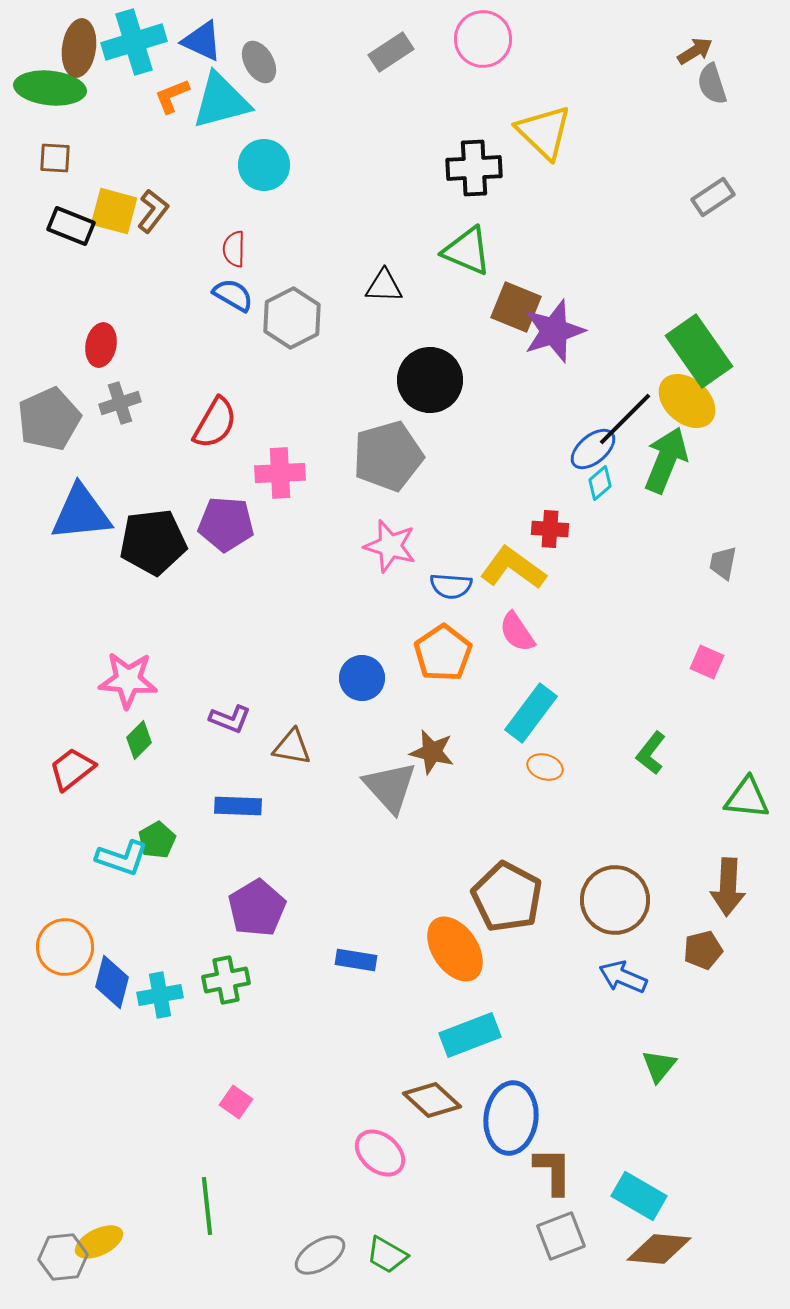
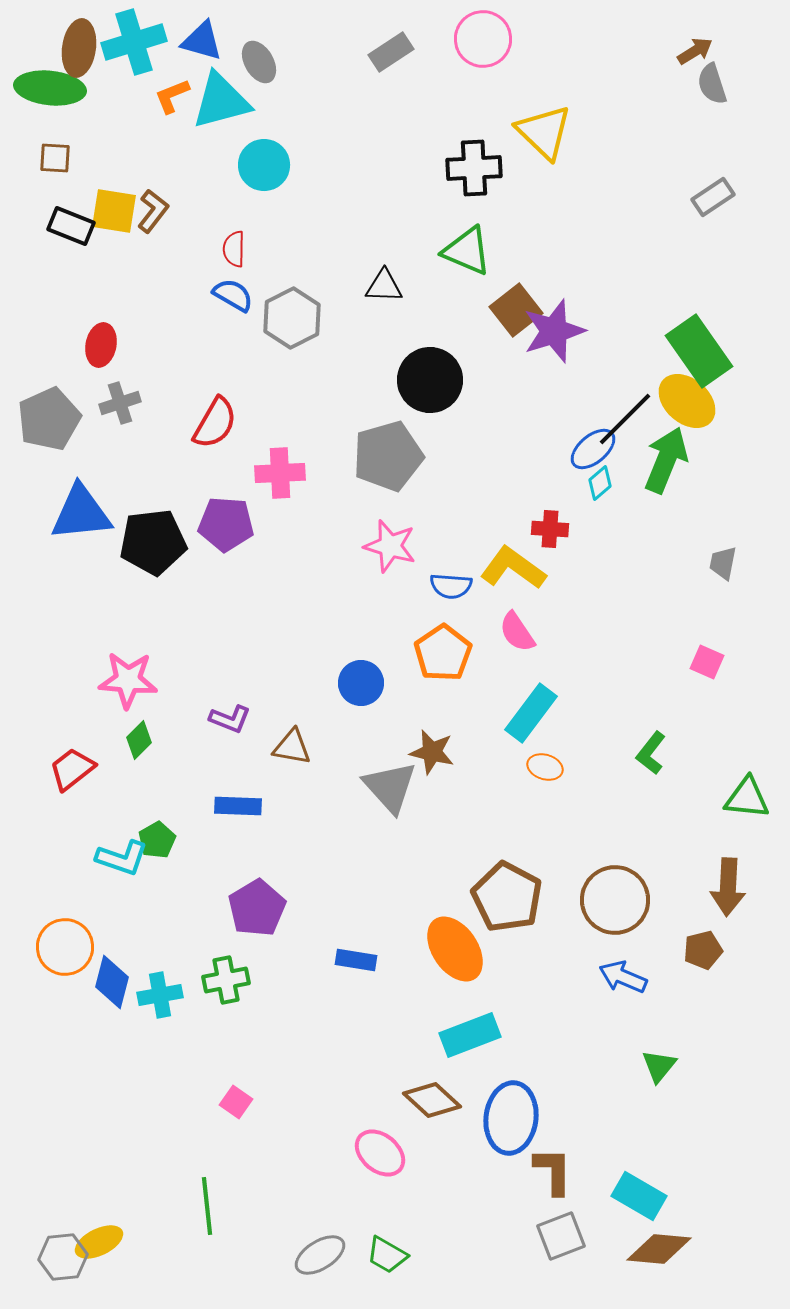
blue triangle at (202, 41): rotated 9 degrees counterclockwise
yellow square at (114, 211): rotated 6 degrees counterclockwise
brown square at (516, 307): moved 3 px down; rotated 30 degrees clockwise
blue circle at (362, 678): moved 1 px left, 5 px down
